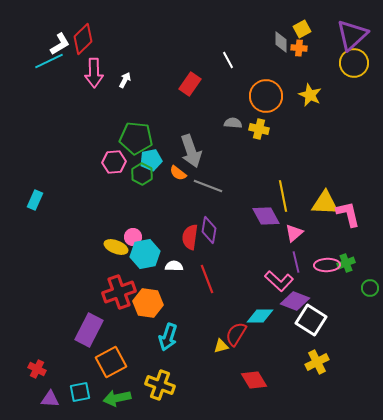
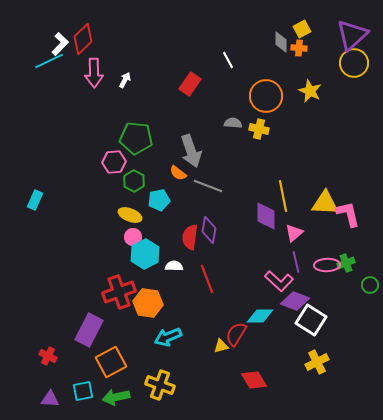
white L-shape at (60, 44): rotated 15 degrees counterclockwise
yellow star at (310, 95): moved 4 px up
cyan pentagon at (151, 160): moved 8 px right, 40 px down
green hexagon at (142, 174): moved 8 px left, 7 px down
purple diamond at (266, 216): rotated 28 degrees clockwise
yellow ellipse at (116, 247): moved 14 px right, 32 px up
cyan hexagon at (145, 254): rotated 16 degrees counterclockwise
green circle at (370, 288): moved 3 px up
cyan arrow at (168, 337): rotated 48 degrees clockwise
red cross at (37, 369): moved 11 px right, 13 px up
cyan square at (80, 392): moved 3 px right, 1 px up
green arrow at (117, 398): moved 1 px left, 1 px up
